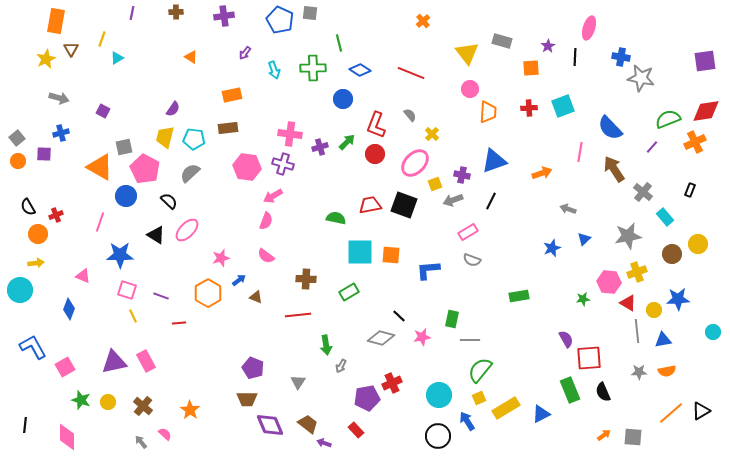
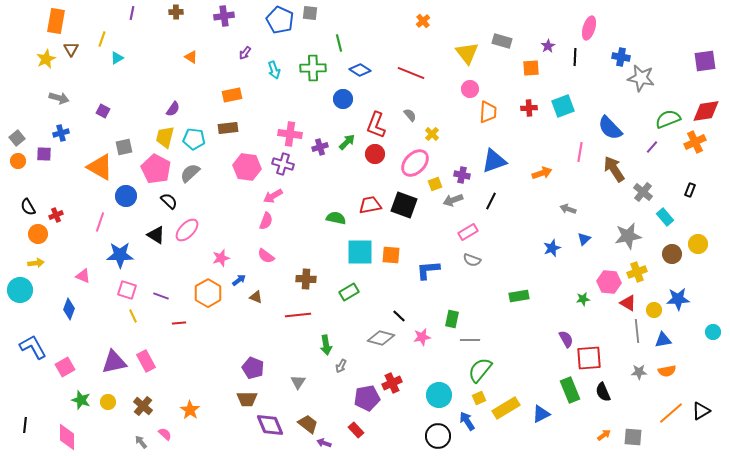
pink pentagon at (145, 169): moved 11 px right
